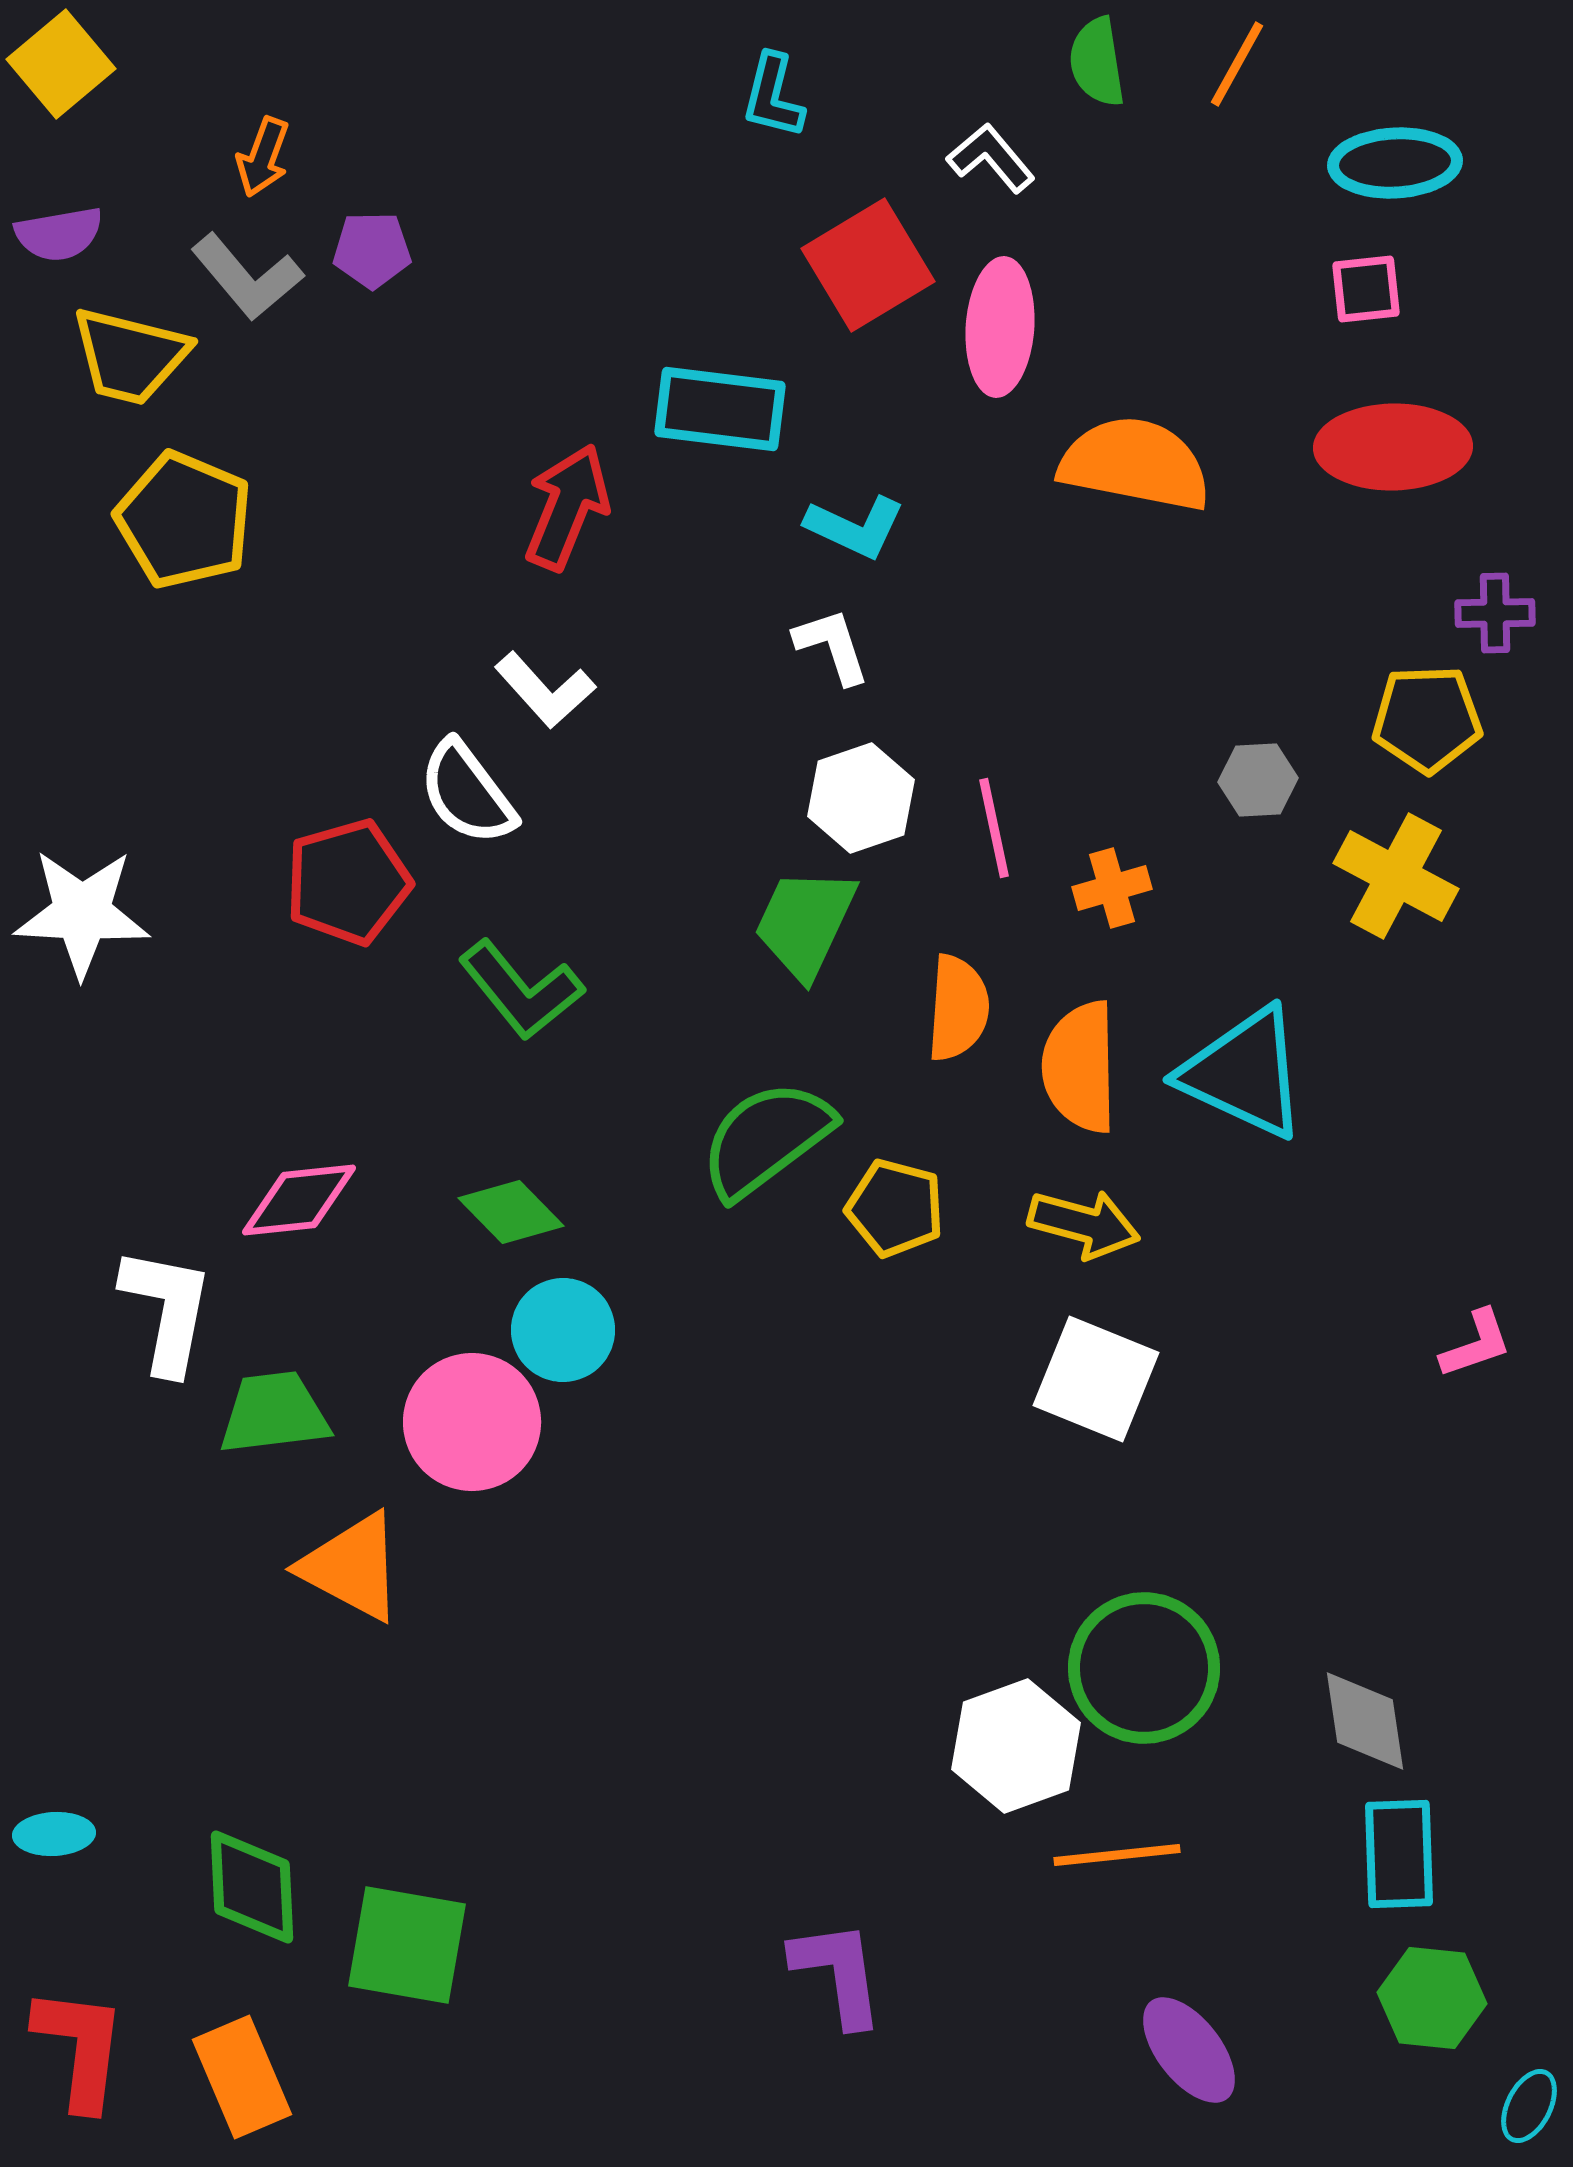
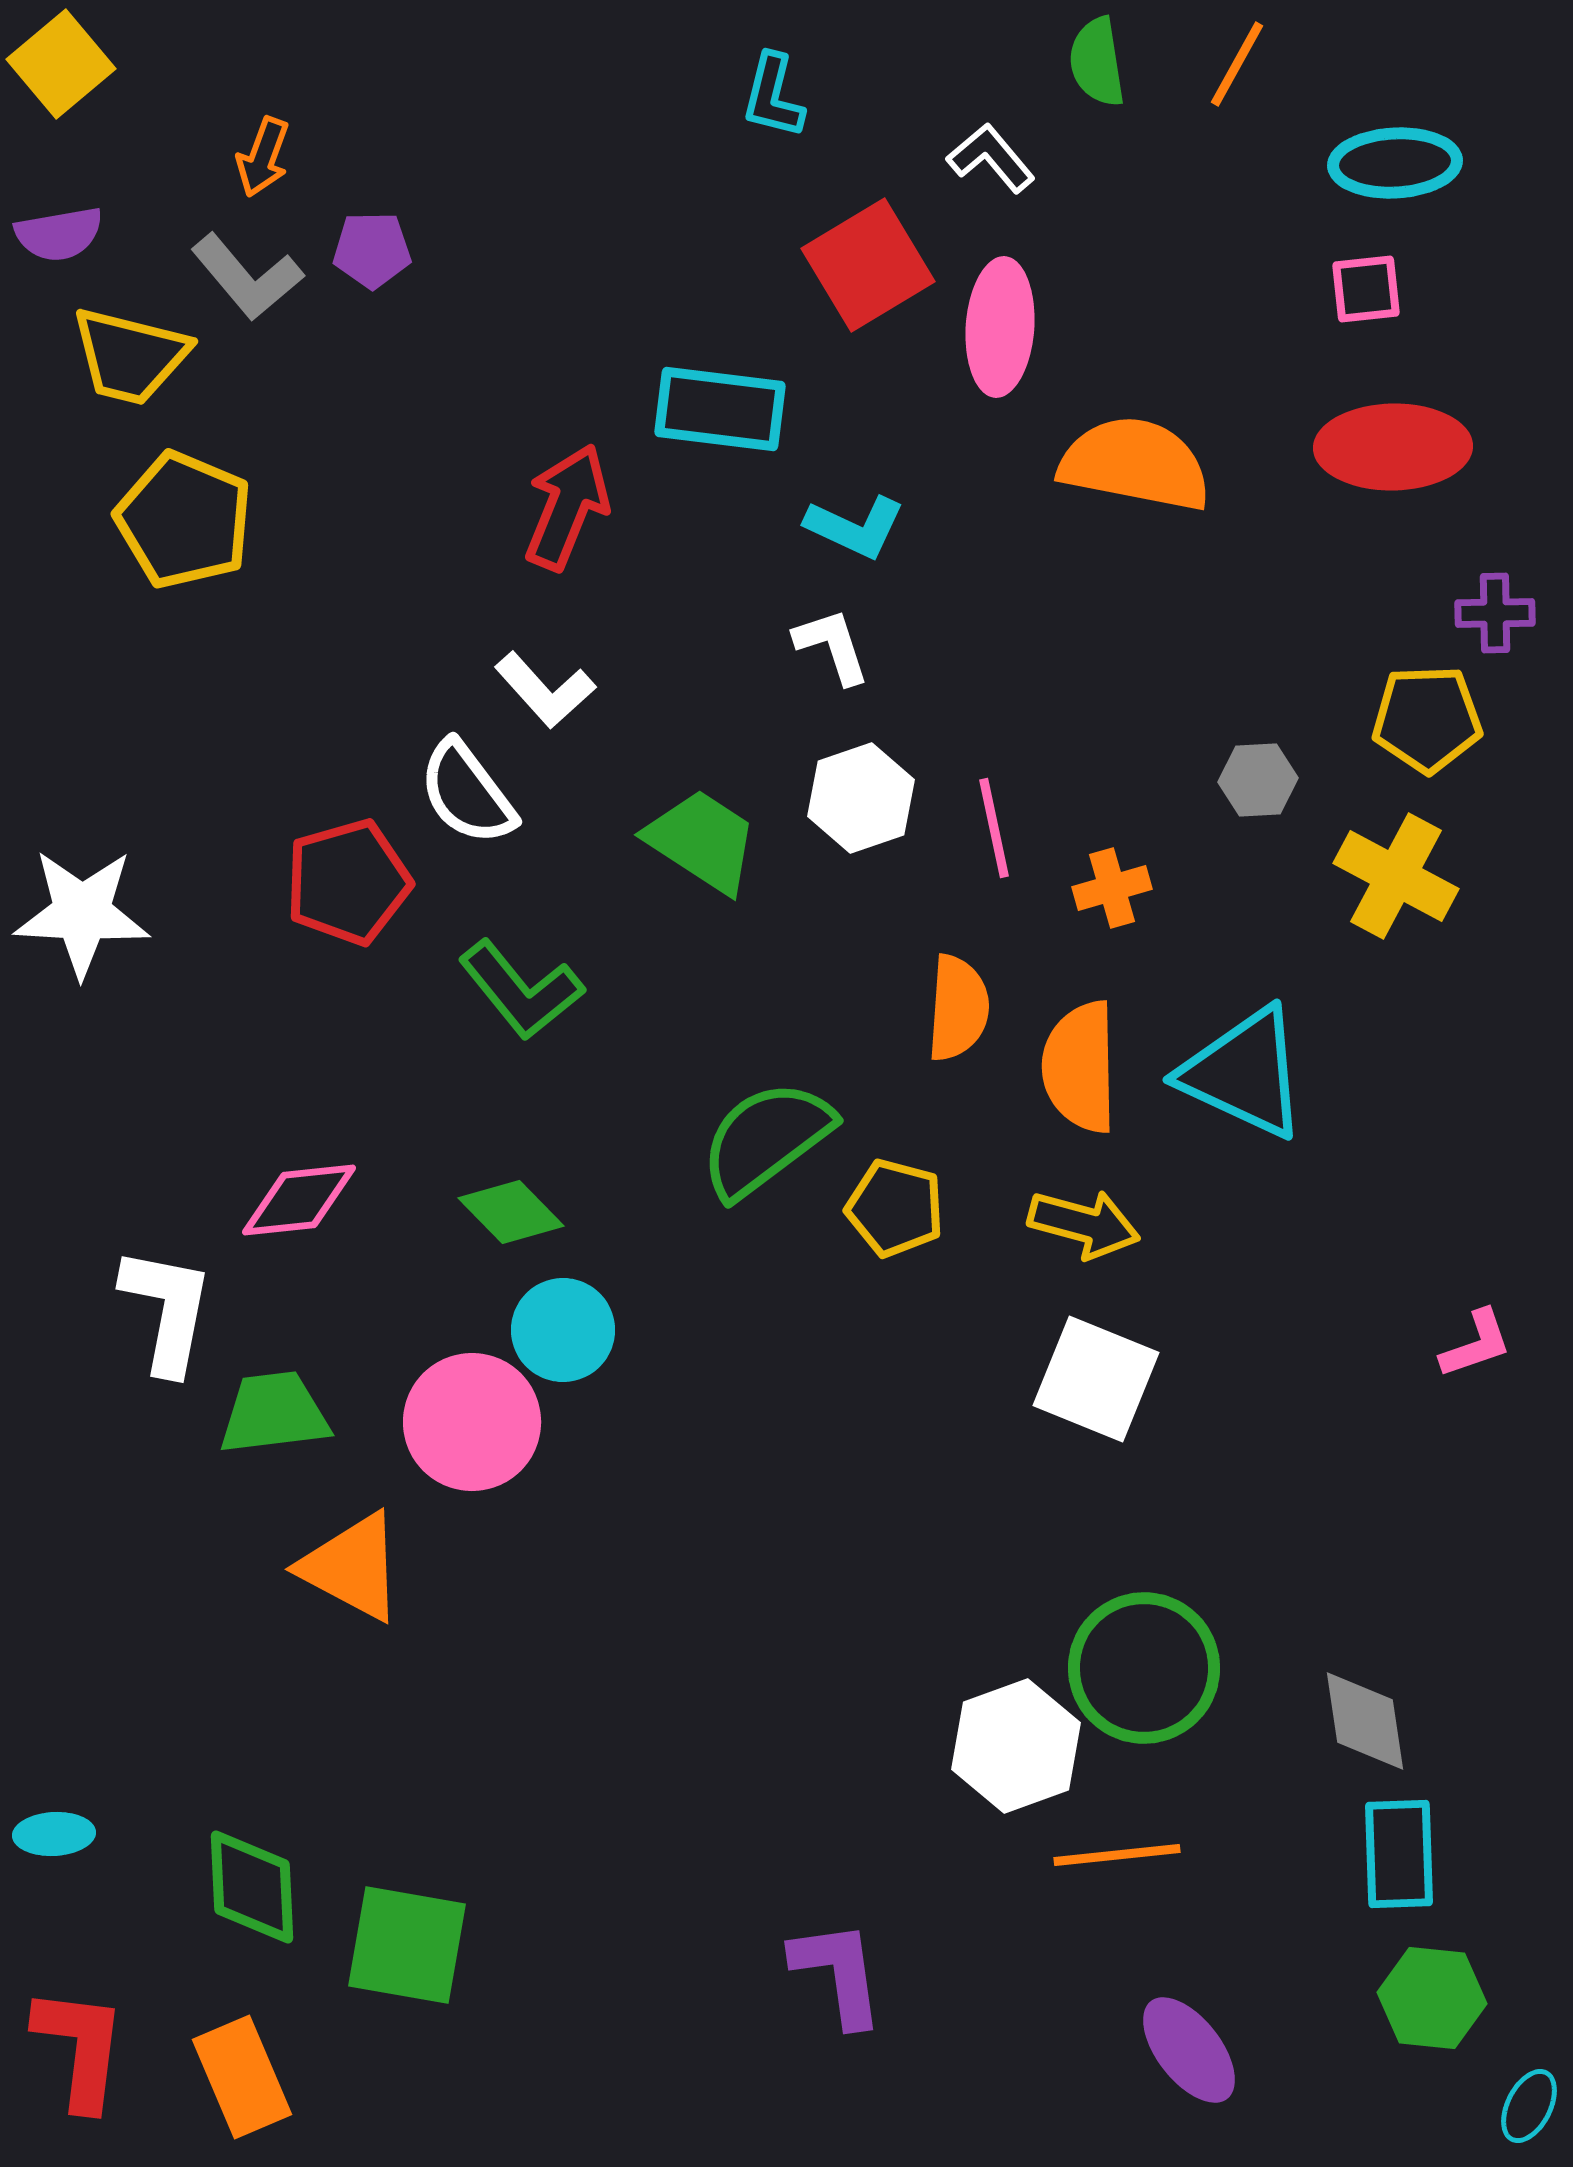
green trapezoid at (805, 923): moved 103 px left, 82 px up; rotated 98 degrees clockwise
